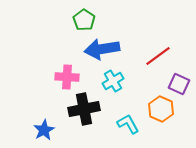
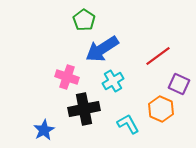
blue arrow: rotated 24 degrees counterclockwise
pink cross: rotated 15 degrees clockwise
